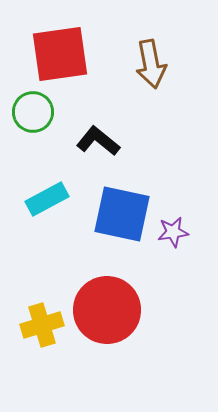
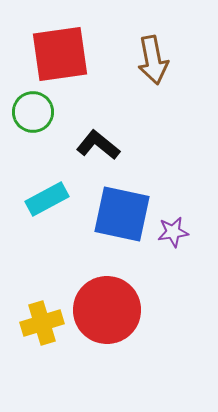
brown arrow: moved 2 px right, 4 px up
black L-shape: moved 4 px down
yellow cross: moved 2 px up
